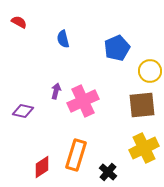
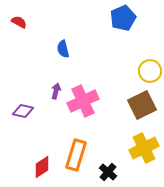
blue semicircle: moved 10 px down
blue pentagon: moved 6 px right, 30 px up
brown square: rotated 20 degrees counterclockwise
